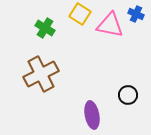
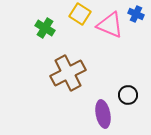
pink triangle: rotated 12 degrees clockwise
brown cross: moved 27 px right, 1 px up
purple ellipse: moved 11 px right, 1 px up
